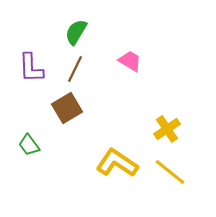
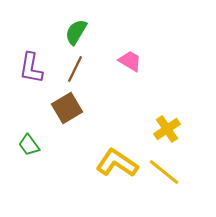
purple L-shape: rotated 12 degrees clockwise
yellow line: moved 6 px left
